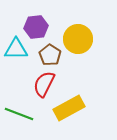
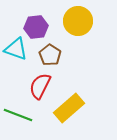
yellow circle: moved 18 px up
cyan triangle: rotated 20 degrees clockwise
red semicircle: moved 4 px left, 2 px down
yellow rectangle: rotated 12 degrees counterclockwise
green line: moved 1 px left, 1 px down
